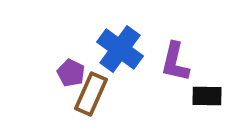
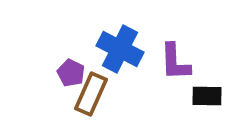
blue cross: rotated 9 degrees counterclockwise
purple L-shape: rotated 15 degrees counterclockwise
